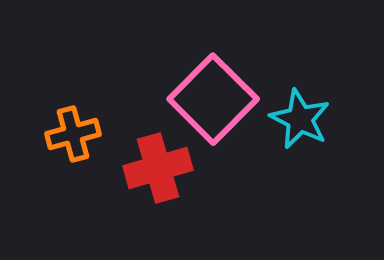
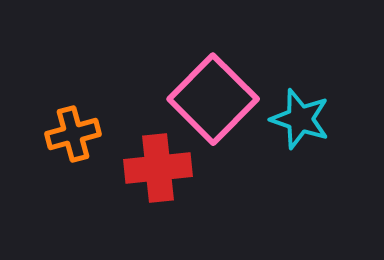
cyan star: rotated 8 degrees counterclockwise
red cross: rotated 10 degrees clockwise
